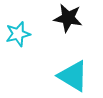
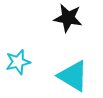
cyan star: moved 28 px down
